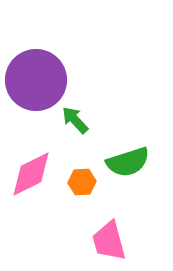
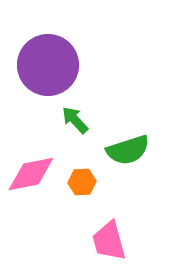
purple circle: moved 12 px right, 15 px up
green semicircle: moved 12 px up
pink diamond: rotated 15 degrees clockwise
